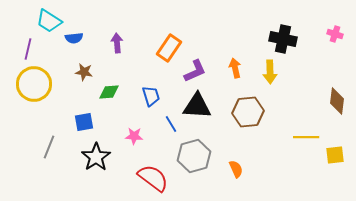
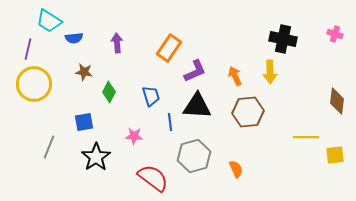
orange arrow: moved 8 px down; rotated 12 degrees counterclockwise
green diamond: rotated 60 degrees counterclockwise
blue line: moved 1 px left, 2 px up; rotated 24 degrees clockwise
